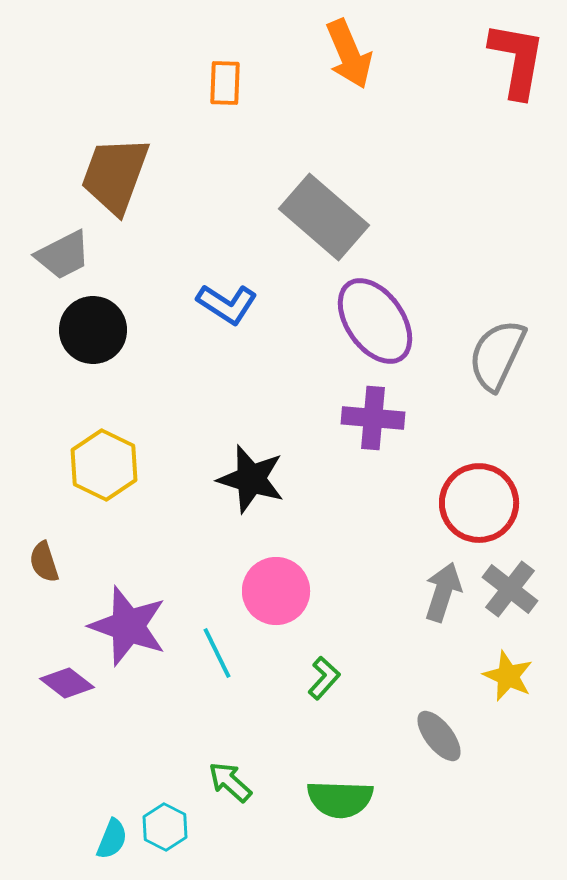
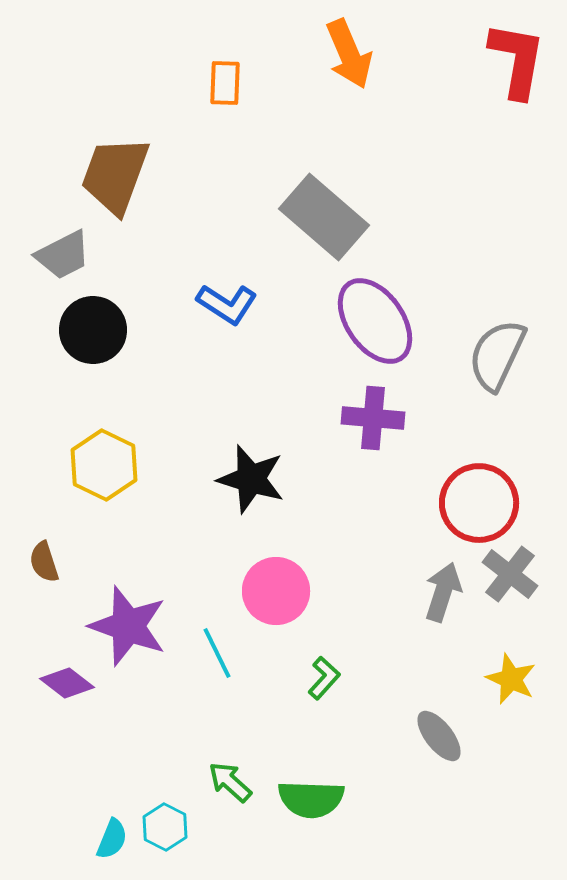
gray cross: moved 15 px up
yellow star: moved 3 px right, 3 px down
green semicircle: moved 29 px left
